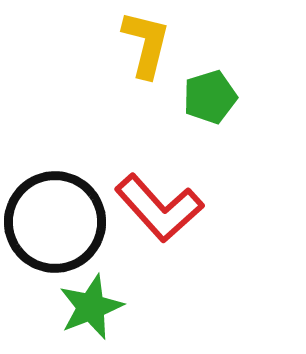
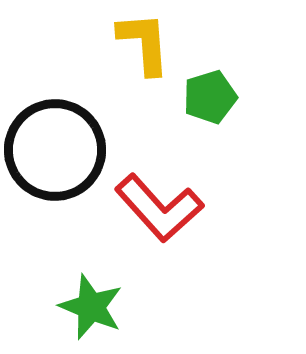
yellow L-shape: moved 2 px left, 1 px up; rotated 18 degrees counterclockwise
black circle: moved 72 px up
green star: rotated 28 degrees counterclockwise
